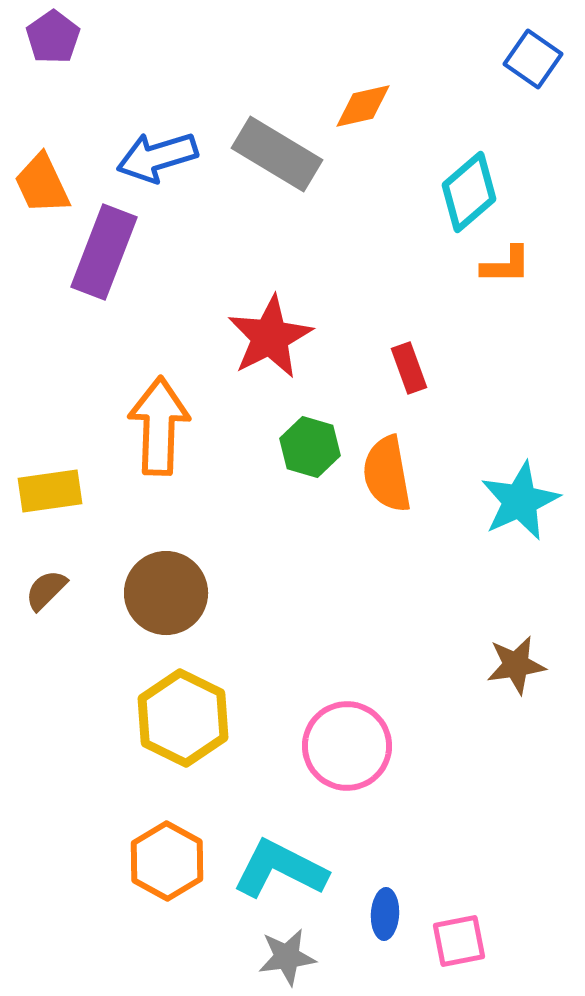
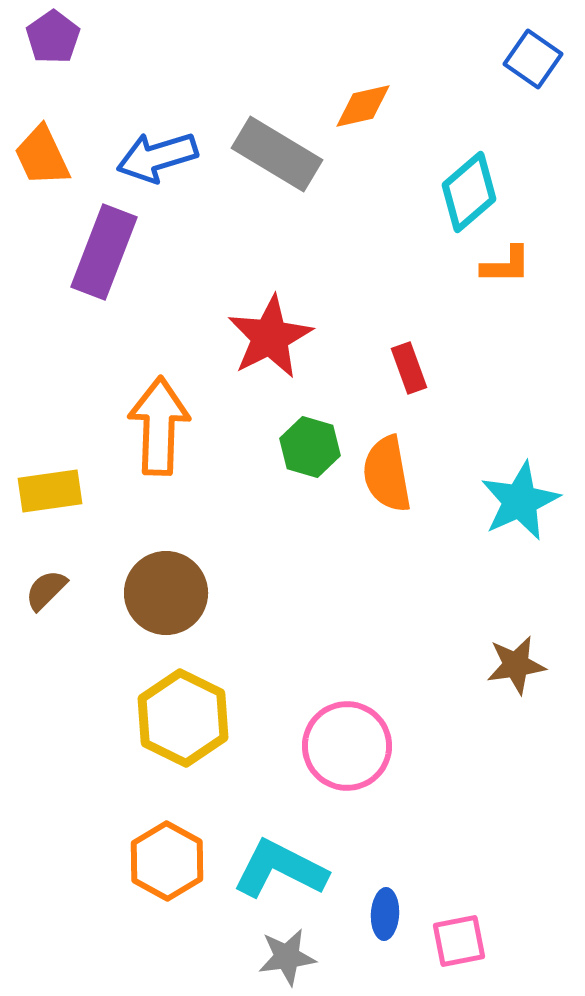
orange trapezoid: moved 28 px up
